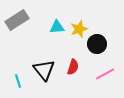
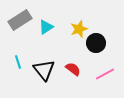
gray rectangle: moved 3 px right
cyan triangle: moved 11 px left; rotated 28 degrees counterclockwise
black circle: moved 1 px left, 1 px up
red semicircle: moved 2 px down; rotated 70 degrees counterclockwise
cyan line: moved 19 px up
